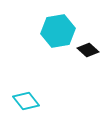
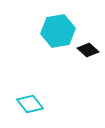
cyan diamond: moved 4 px right, 3 px down
